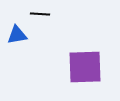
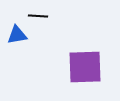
black line: moved 2 px left, 2 px down
